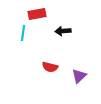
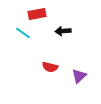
cyan line: rotated 63 degrees counterclockwise
